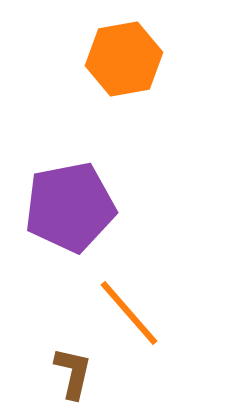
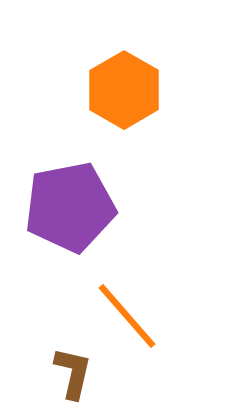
orange hexagon: moved 31 px down; rotated 20 degrees counterclockwise
orange line: moved 2 px left, 3 px down
